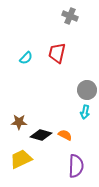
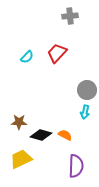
gray cross: rotated 28 degrees counterclockwise
red trapezoid: rotated 30 degrees clockwise
cyan semicircle: moved 1 px right, 1 px up
